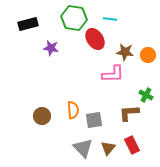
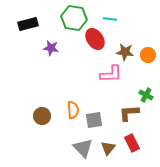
pink L-shape: moved 2 px left
red rectangle: moved 2 px up
